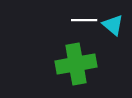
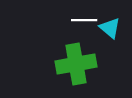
cyan triangle: moved 3 px left, 3 px down
